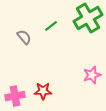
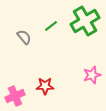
green cross: moved 3 px left, 3 px down
red star: moved 2 px right, 5 px up
pink cross: rotated 12 degrees counterclockwise
